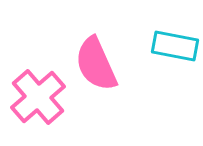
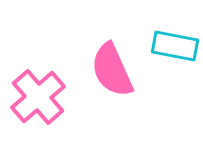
pink semicircle: moved 16 px right, 6 px down
